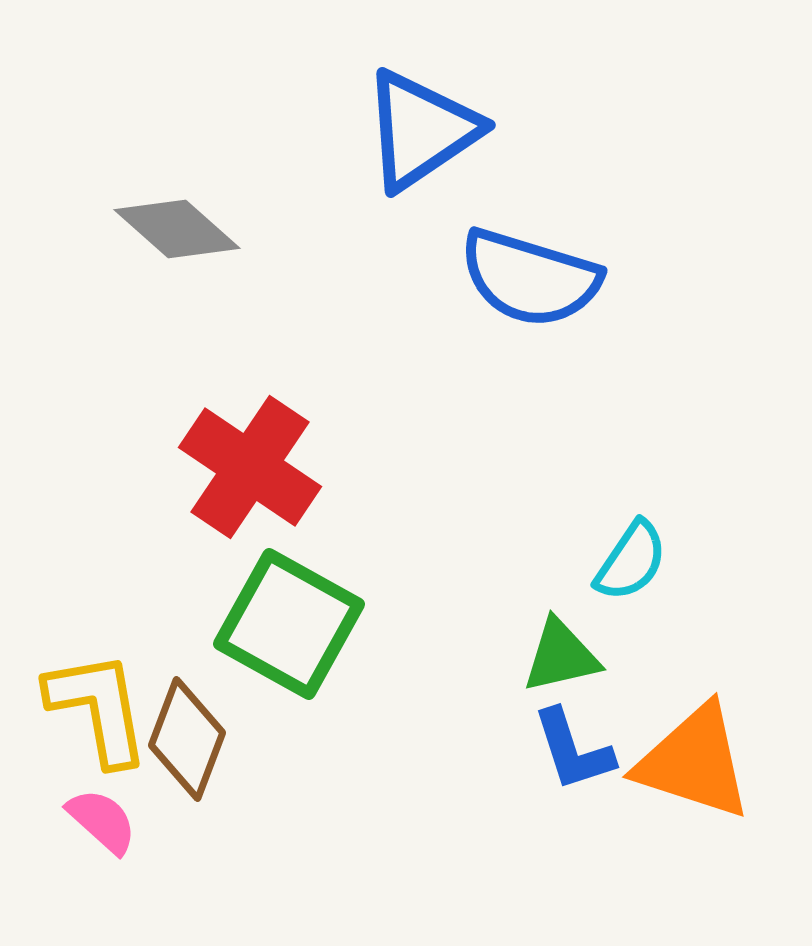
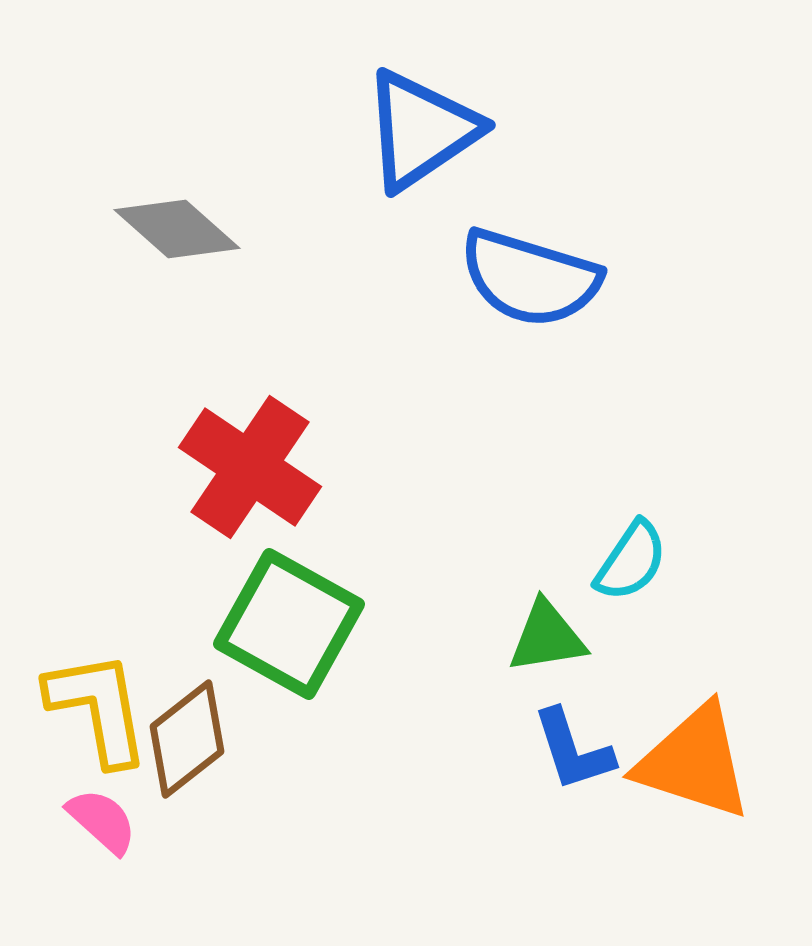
green triangle: moved 14 px left, 19 px up; rotated 4 degrees clockwise
brown diamond: rotated 31 degrees clockwise
